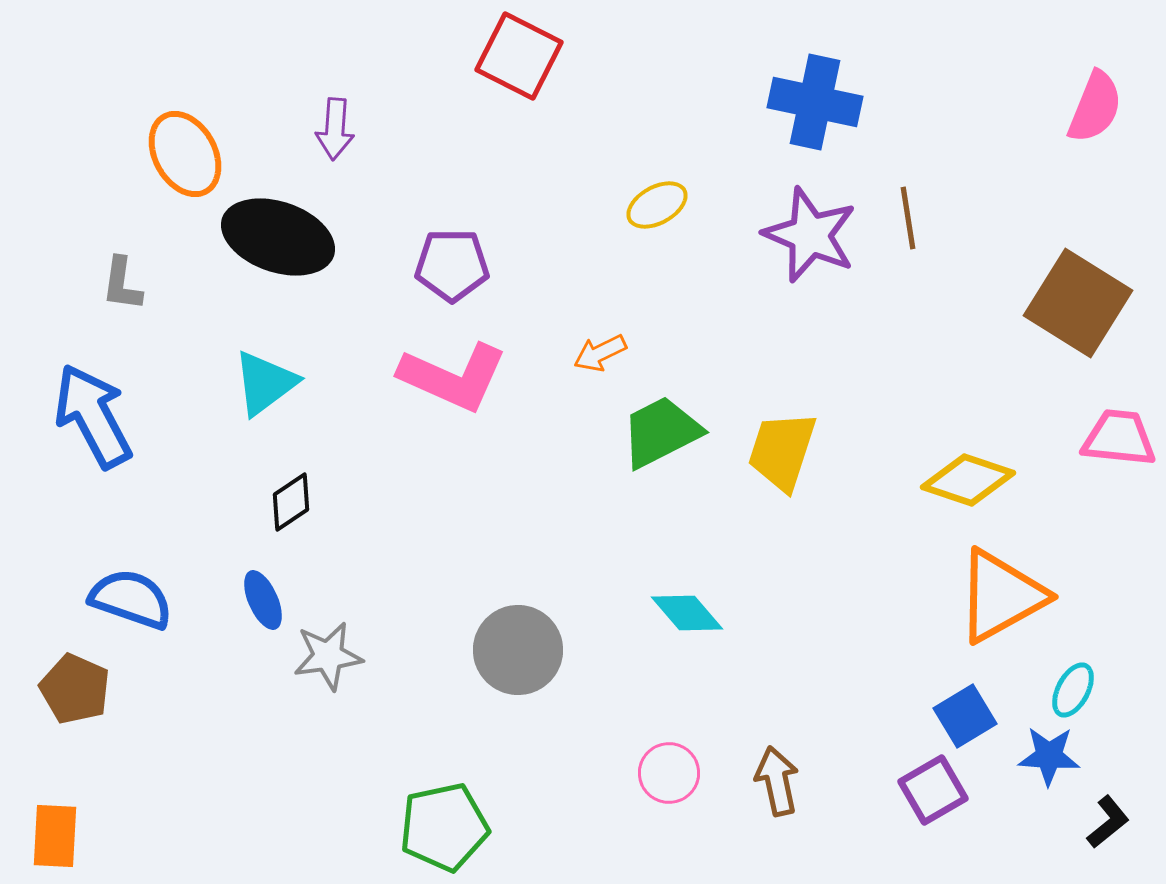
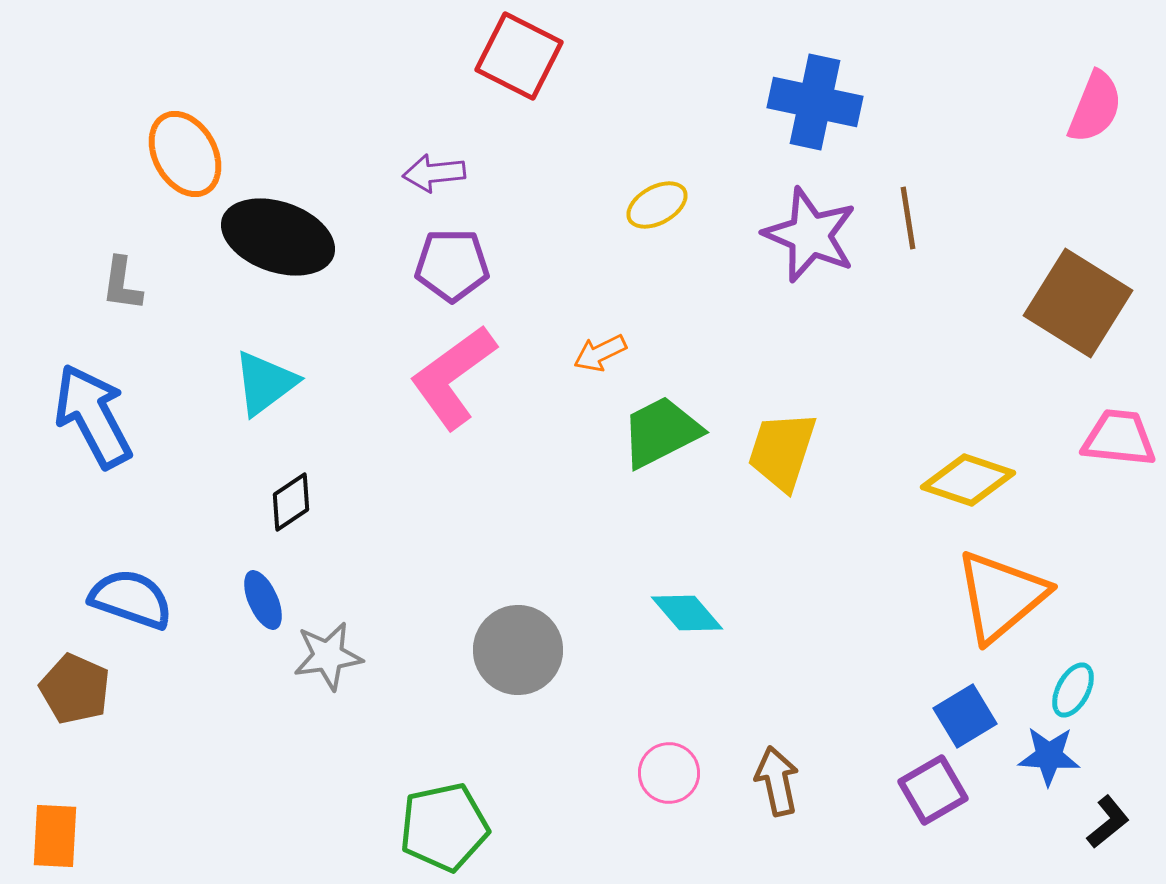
purple arrow: moved 99 px right, 44 px down; rotated 80 degrees clockwise
pink L-shape: rotated 120 degrees clockwise
orange triangle: rotated 11 degrees counterclockwise
